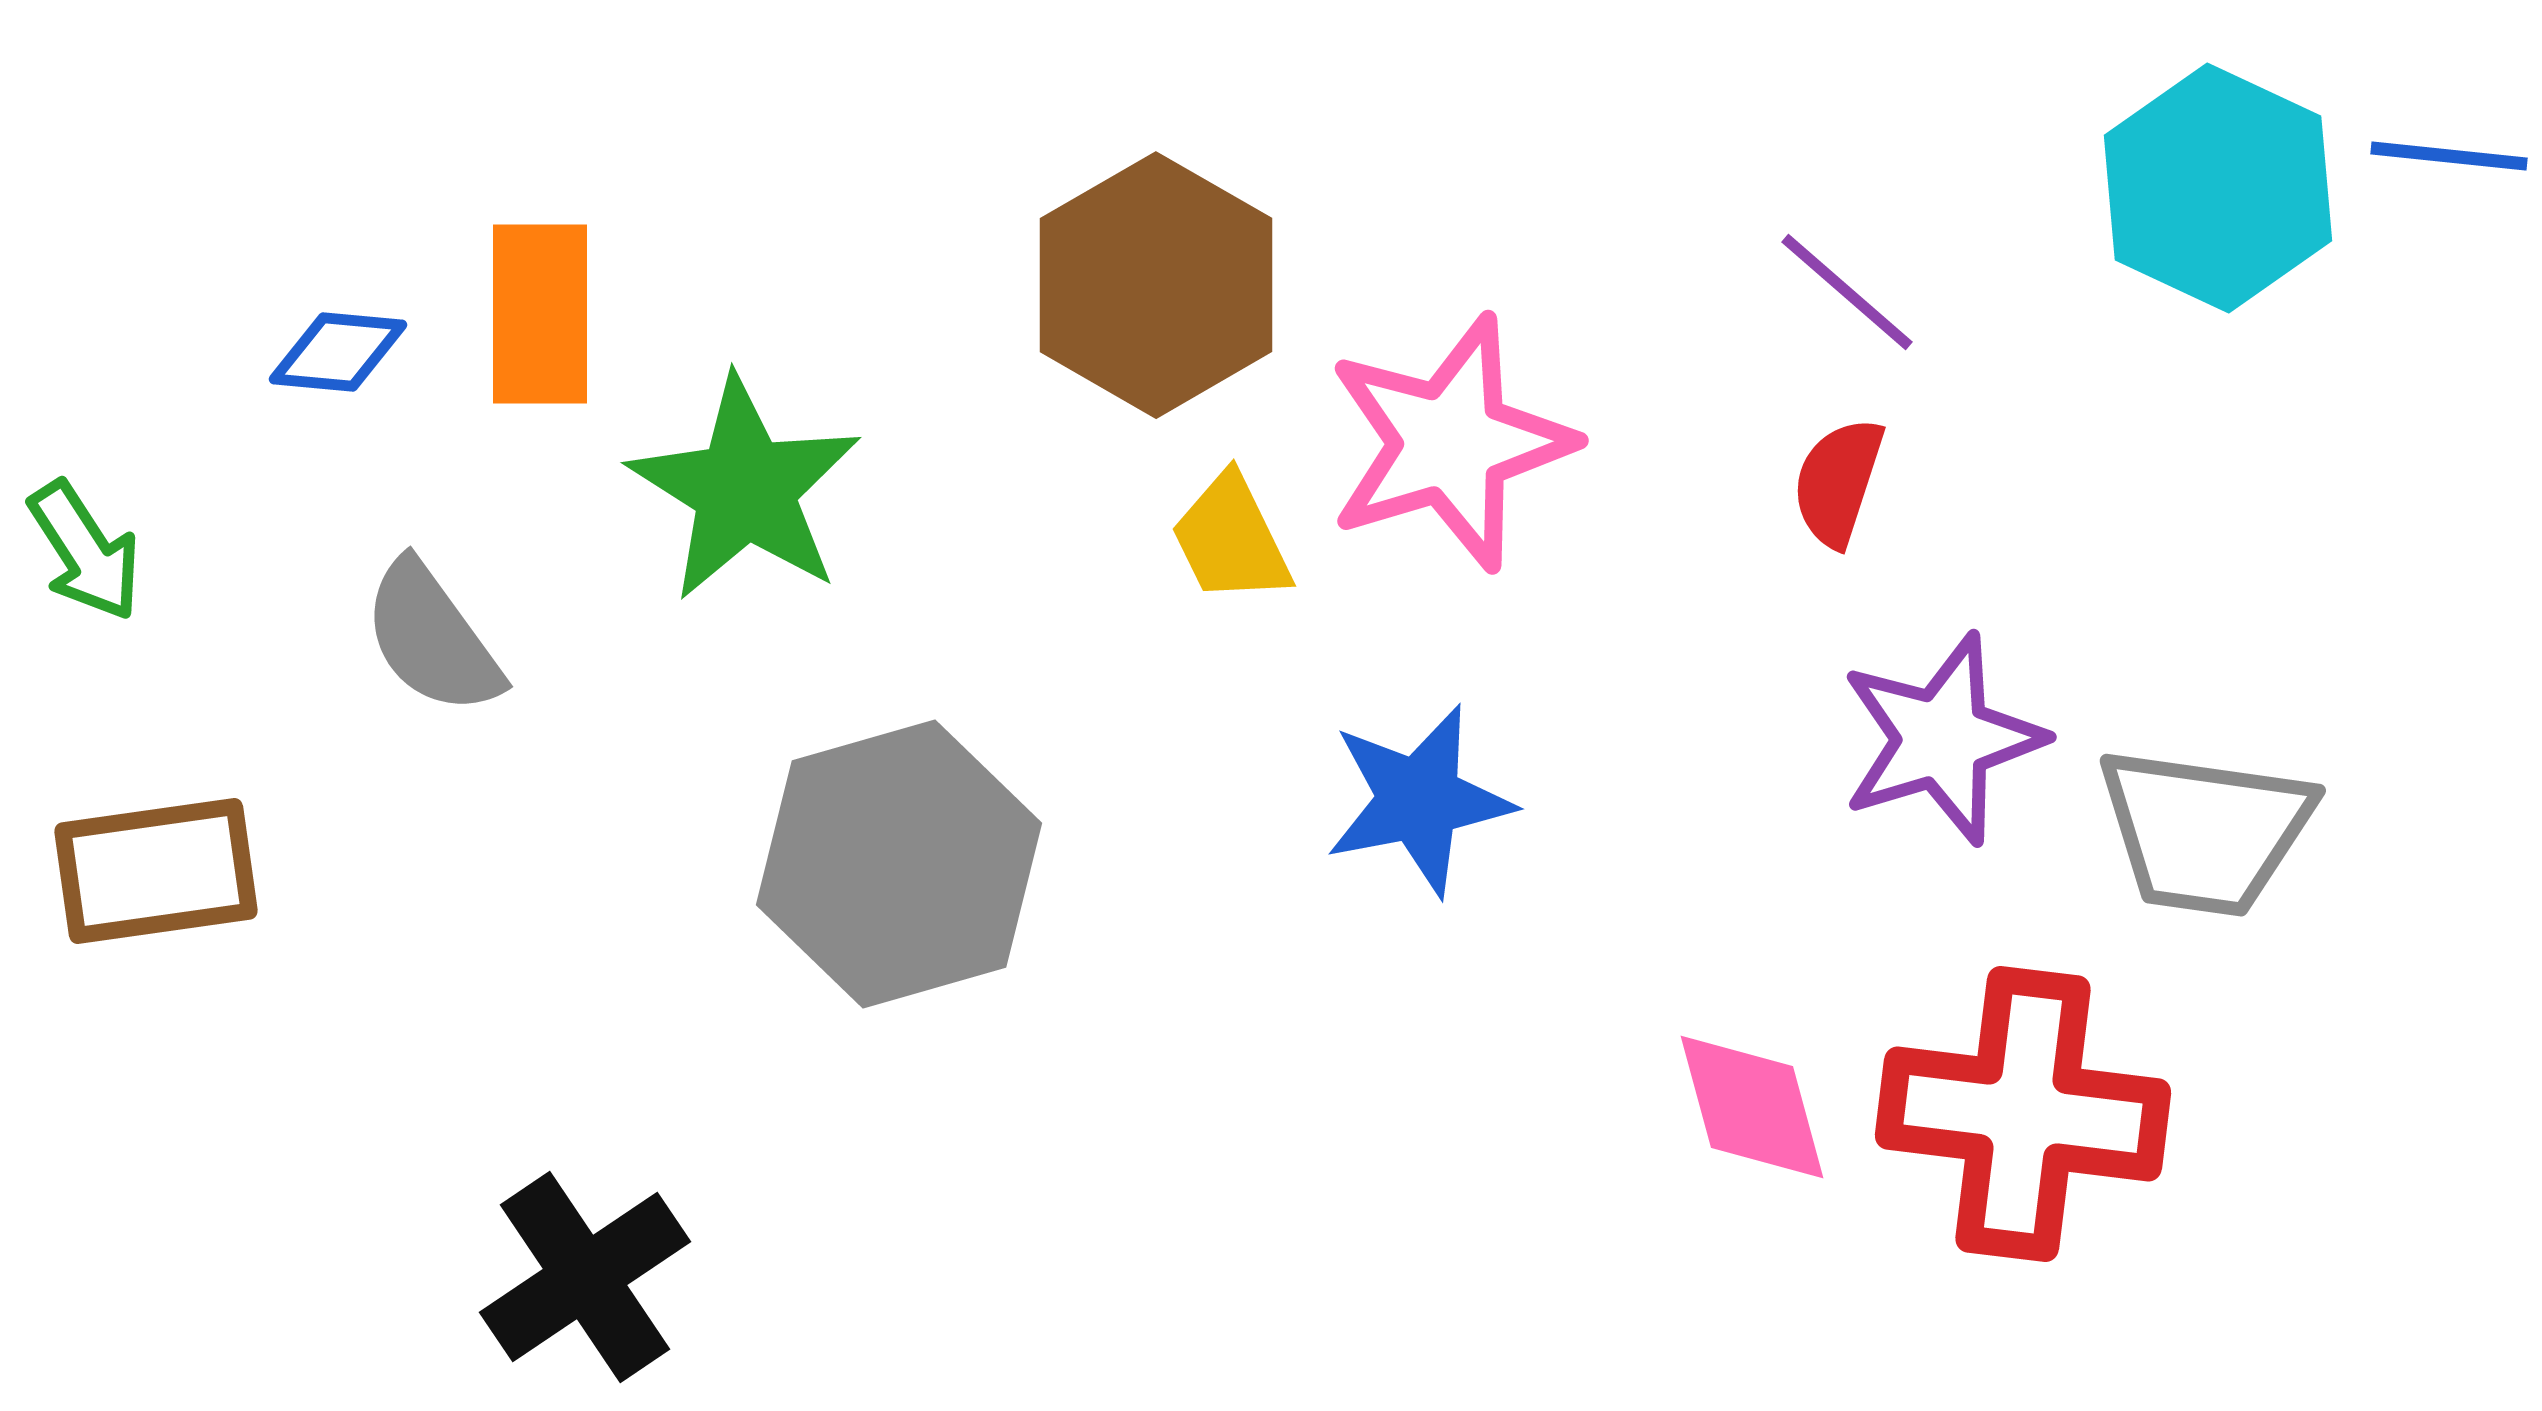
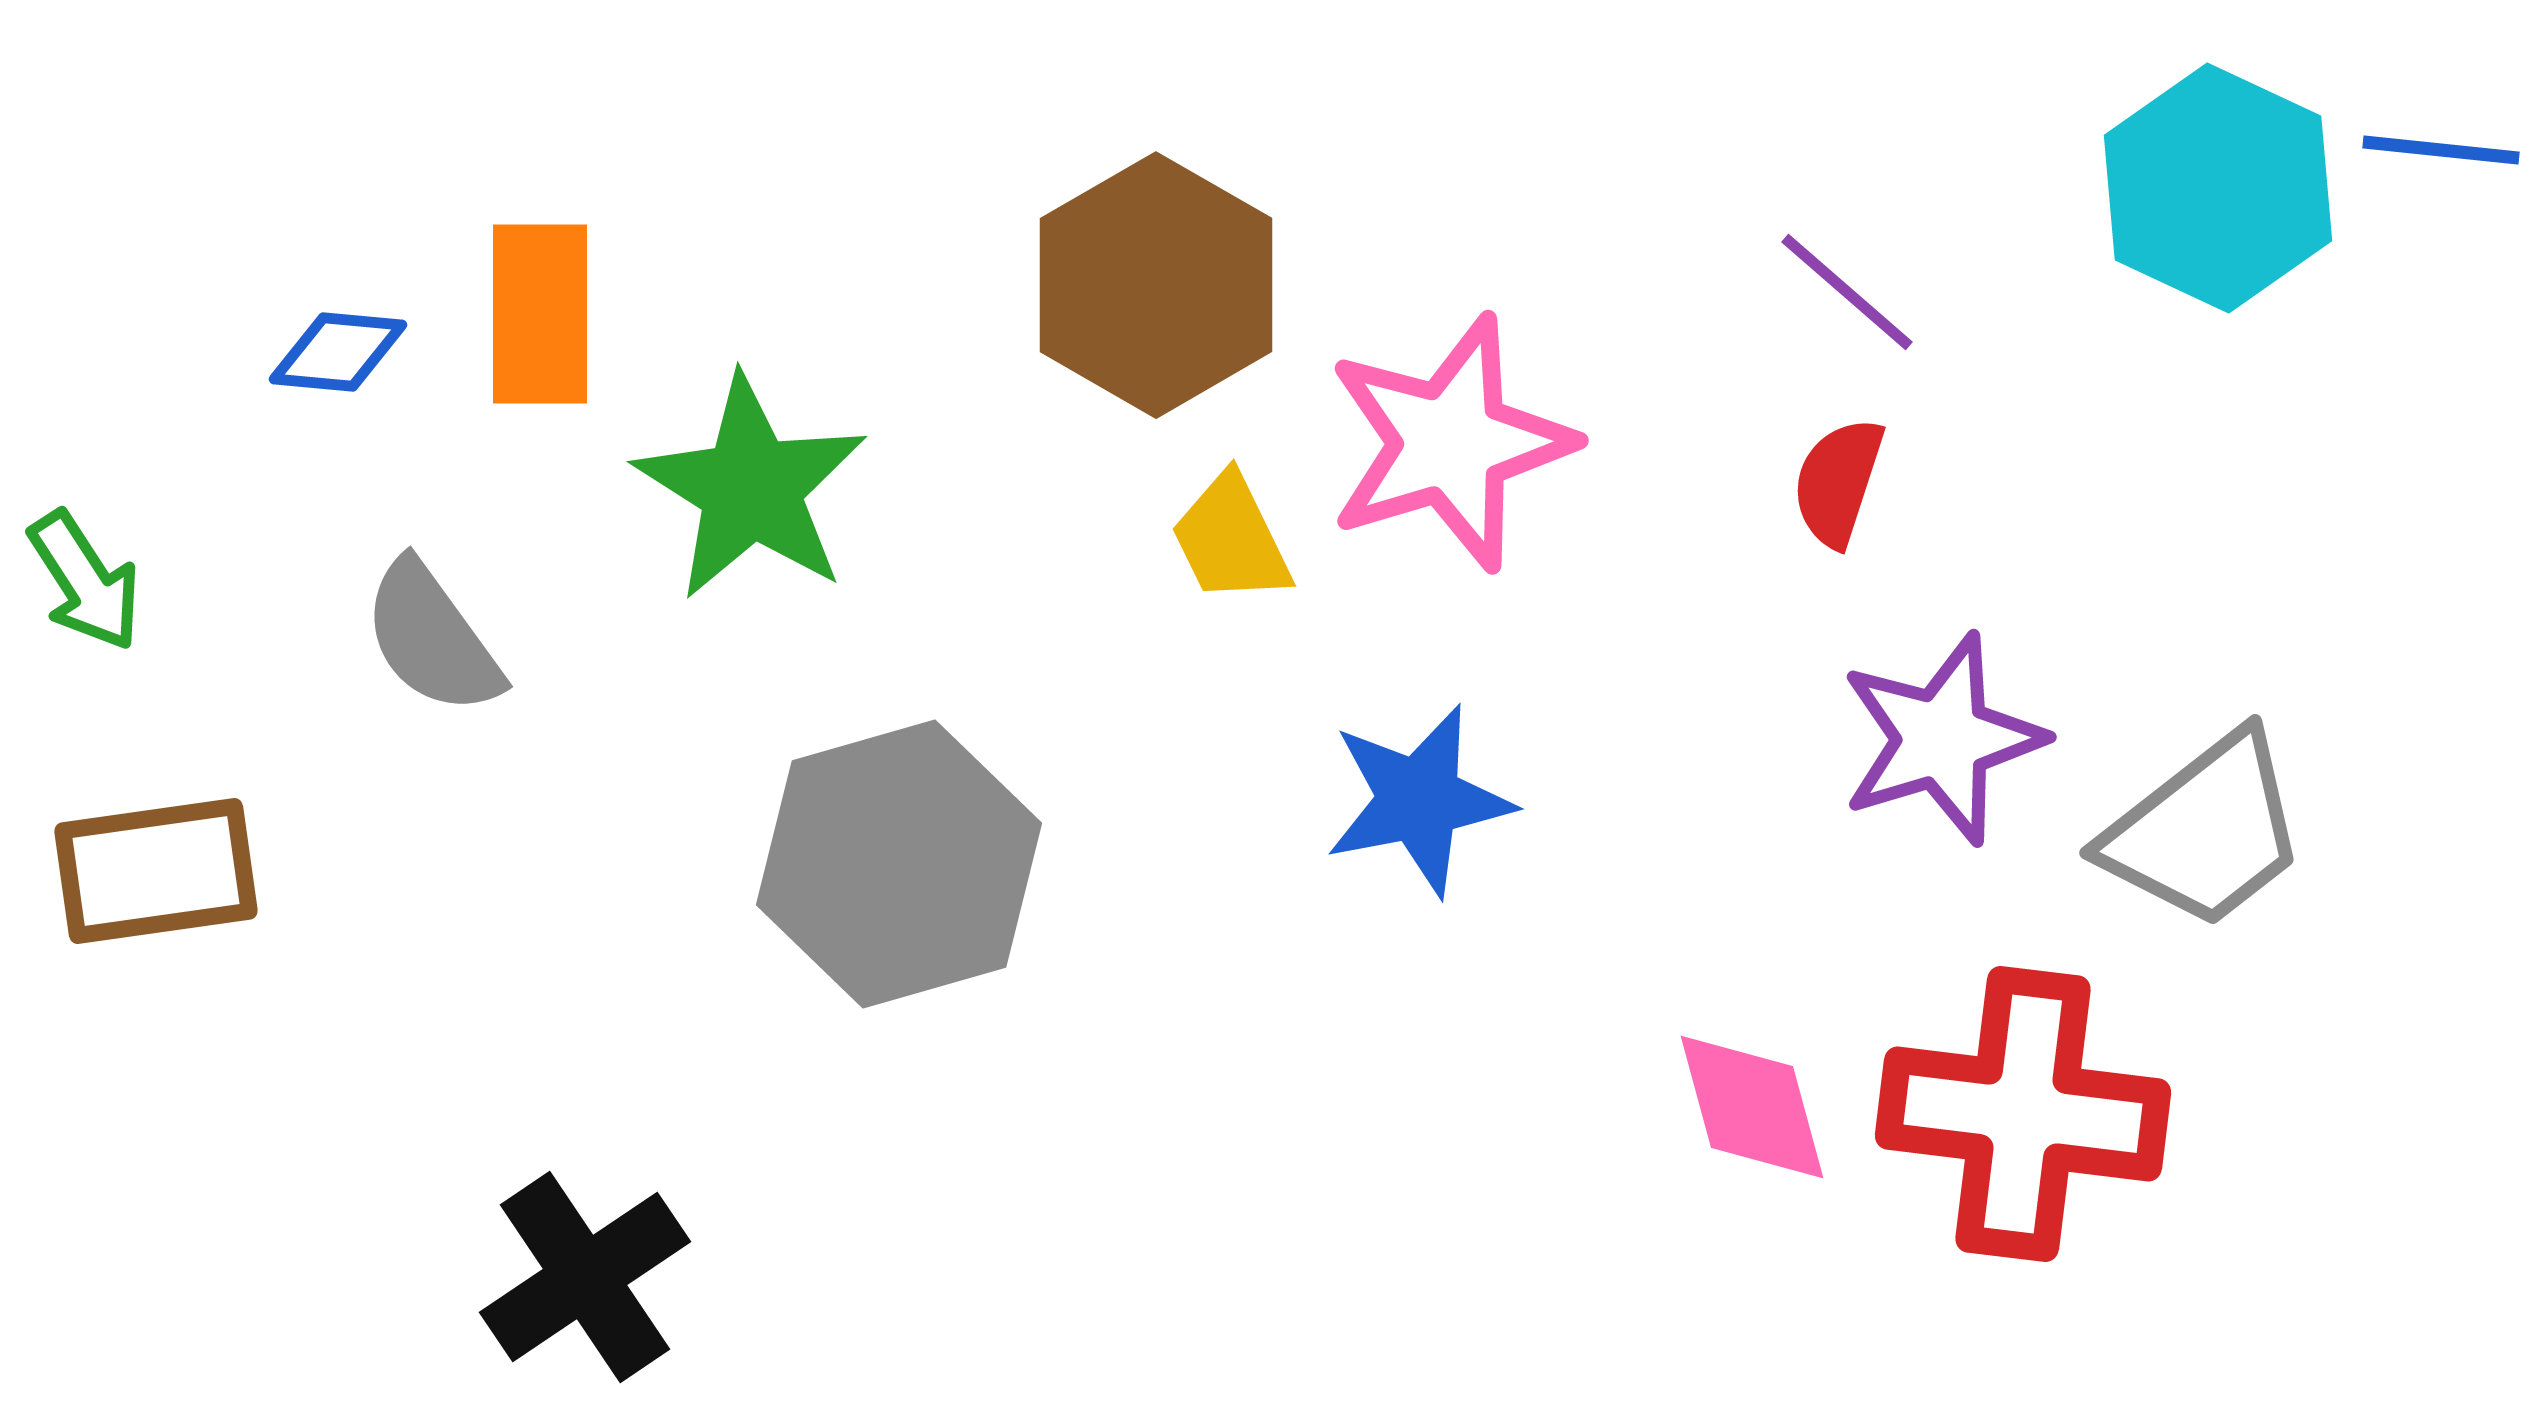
blue line: moved 8 px left, 6 px up
green star: moved 6 px right, 1 px up
green arrow: moved 30 px down
gray trapezoid: rotated 46 degrees counterclockwise
